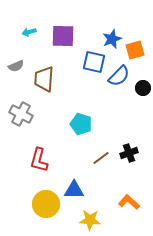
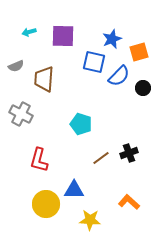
orange square: moved 4 px right, 2 px down
